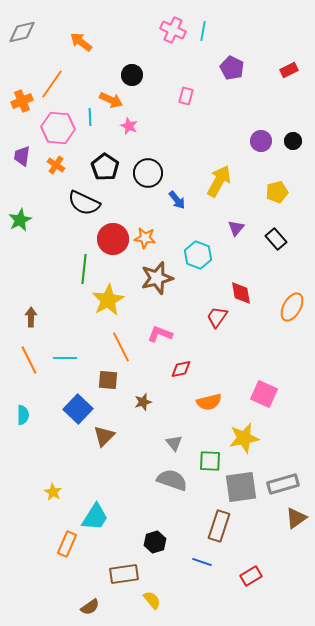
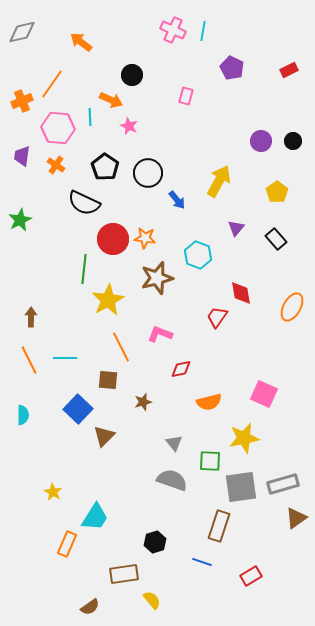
yellow pentagon at (277, 192): rotated 20 degrees counterclockwise
